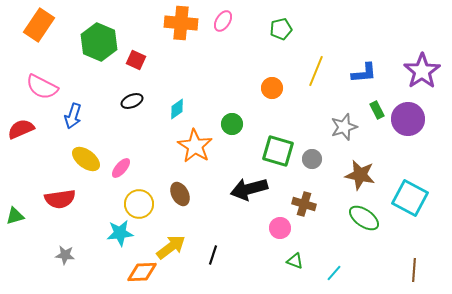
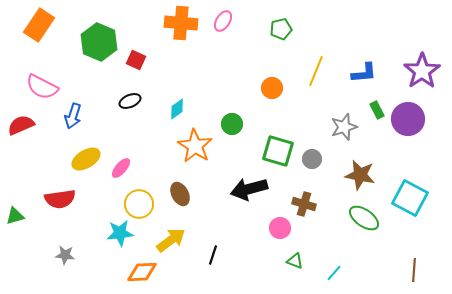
black ellipse at (132, 101): moved 2 px left
red semicircle at (21, 129): moved 4 px up
yellow ellipse at (86, 159): rotated 68 degrees counterclockwise
yellow arrow at (171, 247): moved 7 px up
